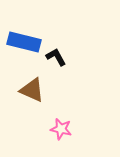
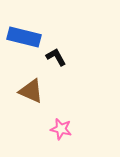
blue rectangle: moved 5 px up
brown triangle: moved 1 px left, 1 px down
